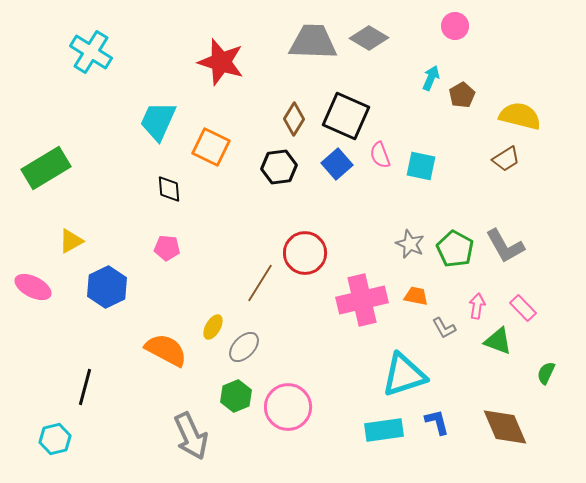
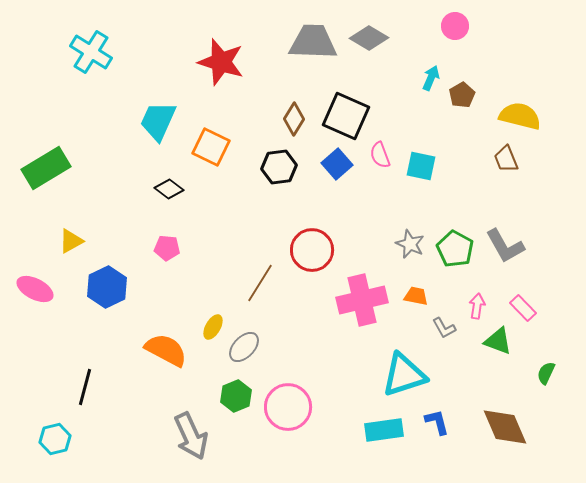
brown trapezoid at (506, 159): rotated 100 degrees clockwise
black diamond at (169, 189): rotated 48 degrees counterclockwise
red circle at (305, 253): moved 7 px right, 3 px up
pink ellipse at (33, 287): moved 2 px right, 2 px down
